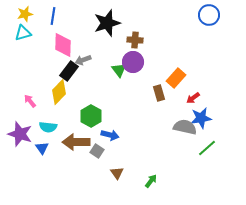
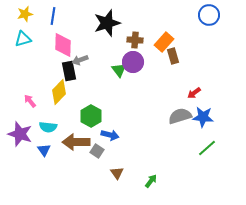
cyan triangle: moved 6 px down
gray arrow: moved 3 px left
black rectangle: rotated 48 degrees counterclockwise
orange rectangle: moved 12 px left, 36 px up
brown rectangle: moved 14 px right, 37 px up
red arrow: moved 1 px right, 5 px up
blue star: moved 2 px right, 1 px up; rotated 15 degrees clockwise
gray semicircle: moved 5 px left, 11 px up; rotated 30 degrees counterclockwise
blue triangle: moved 2 px right, 2 px down
